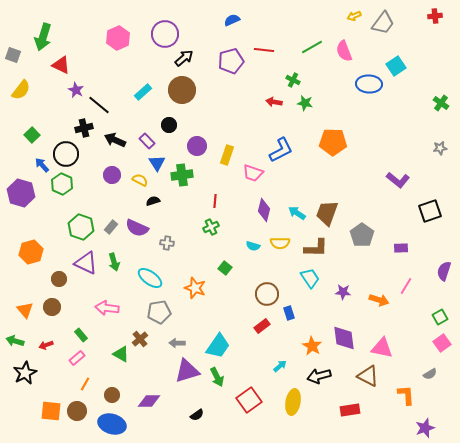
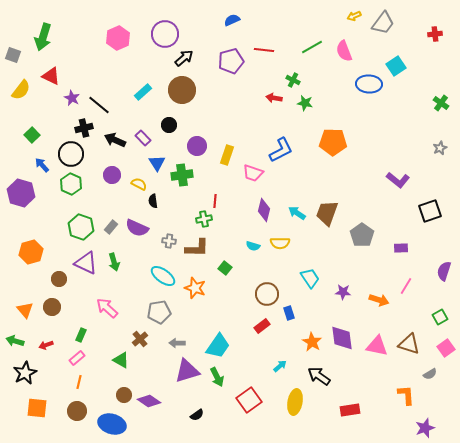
red cross at (435, 16): moved 18 px down
red triangle at (61, 65): moved 10 px left, 11 px down
purple star at (76, 90): moved 4 px left, 8 px down
red arrow at (274, 102): moved 4 px up
purple rectangle at (147, 141): moved 4 px left, 3 px up
gray star at (440, 148): rotated 16 degrees counterclockwise
black circle at (66, 154): moved 5 px right
yellow semicircle at (140, 180): moved 1 px left, 4 px down
green hexagon at (62, 184): moved 9 px right
black semicircle at (153, 201): rotated 80 degrees counterclockwise
green cross at (211, 227): moved 7 px left, 8 px up; rotated 14 degrees clockwise
gray cross at (167, 243): moved 2 px right, 2 px up
brown L-shape at (316, 248): moved 119 px left
cyan ellipse at (150, 278): moved 13 px right, 2 px up
pink arrow at (107, 308): rotated 35 degrees clockwise
green rectangle at (81, 335): rotated 64 degrees clockwise
purple diamond at (344, 338): moved 2 px left
pink square at (442, 343): moved 4 px right, 5 px down
orange star at (312, 346): moved 4 px up
pink triangle at (382, 348): moved 5 px left, 2 px up
green triangle at (121, 354): moved 6 px down
black arrow at (319, 376): rotated 50 degrees clockwise
brown triangle at (368, 376): moved 41 px right, 32 px up; rotated 10 degrees counterclockwise
orange line at (85, 384): moved 6 px left, 2 px up; rotated 16 degrees counterclockwise
brown circle at (112, 395): moved 12 px right
purple diamond at (149, 401): rotated 35 degrees clockwise
yellow ellipse at (293, 402): moved 2 px right
orange square at (51, 411): moved 14 px left, 3 px up
